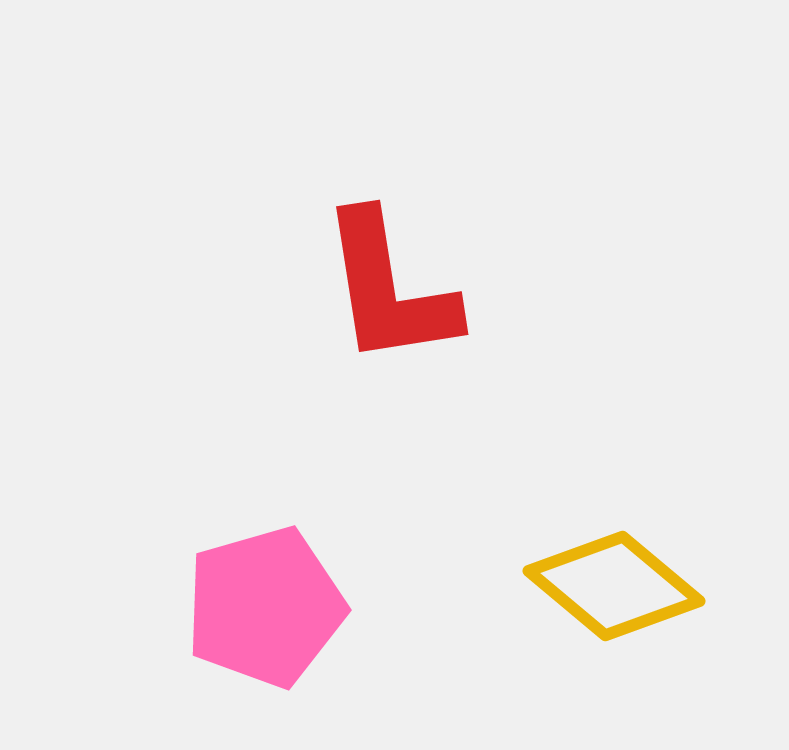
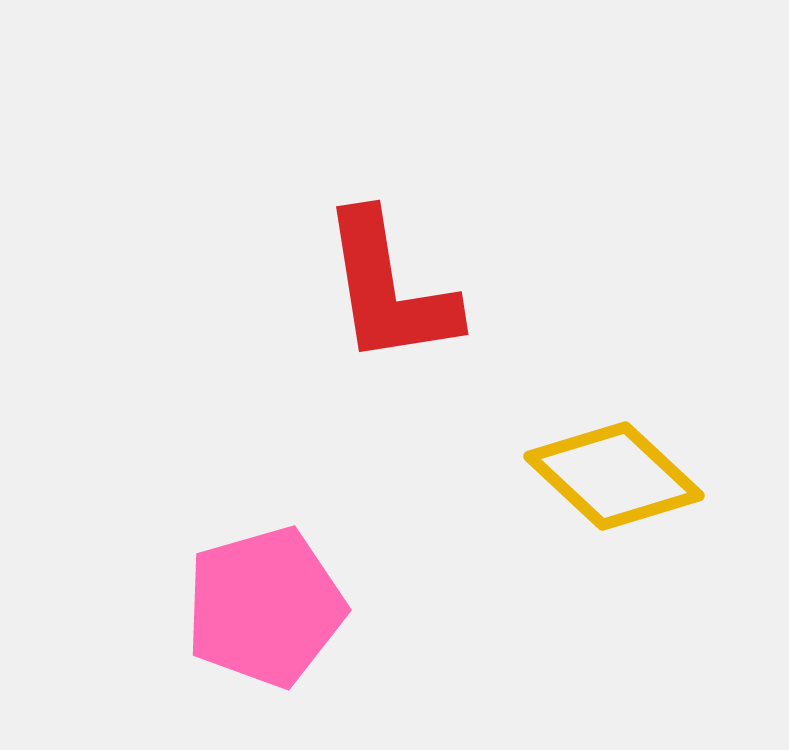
yellow diamond: moved 110 px up; rotated 3 degrees clockwise
